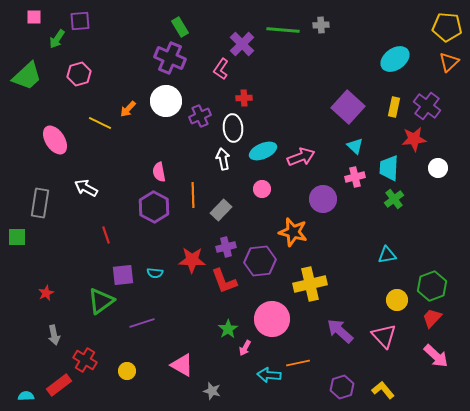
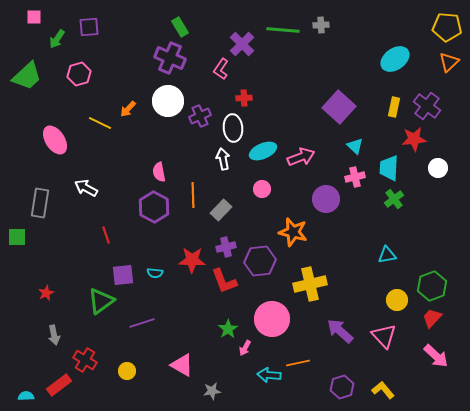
purple square at (80, 21): moved 9 px right, 6 px down
white circle at (166, 101): moved 2 px right
purple square at (348, 107): moved 9 px left
purple circle at (323, 199): moved 3 px right
gray star at (212, 391): rotated 24 degrees counterclockwise
